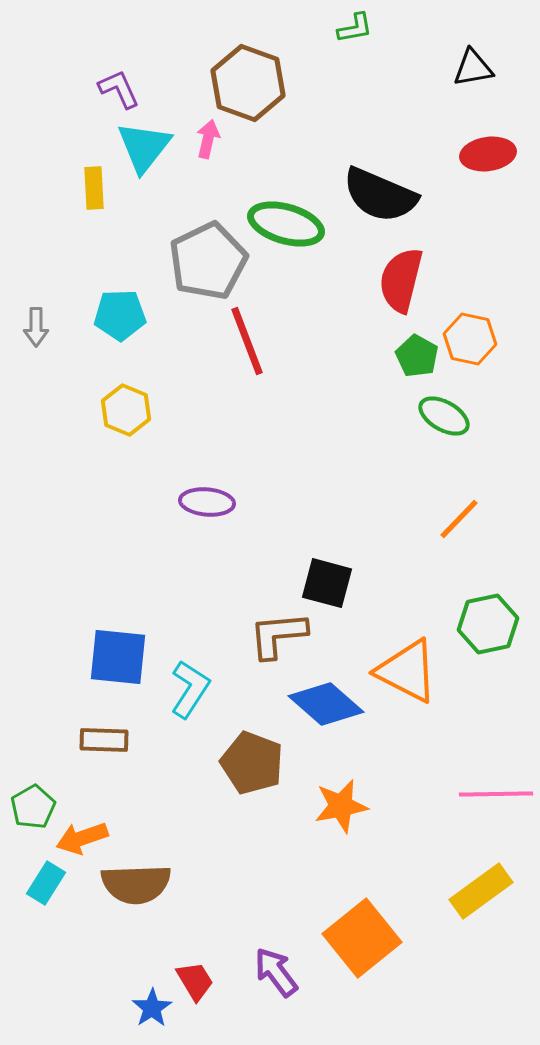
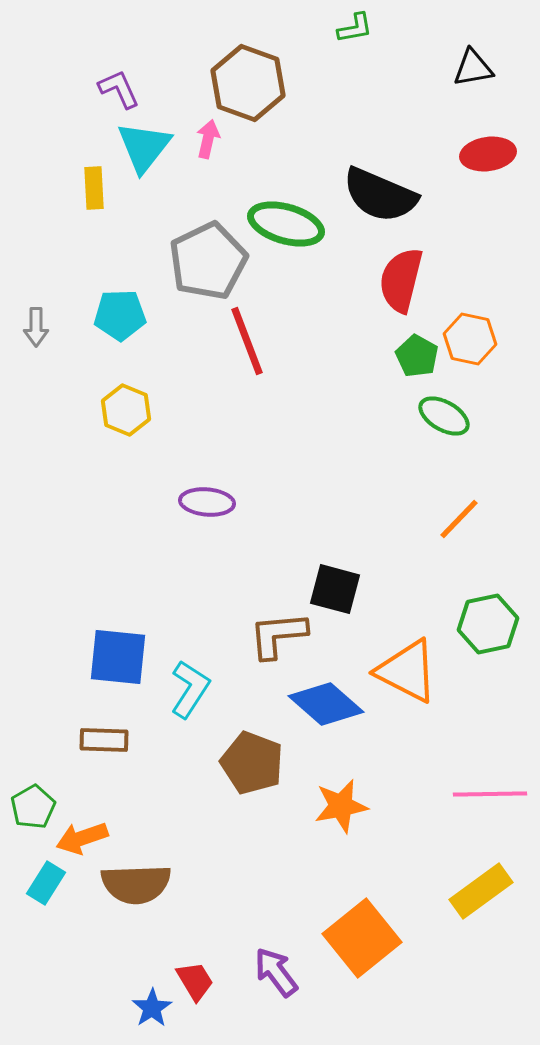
black square at (327, 583): moved 8 px right, 6 px down
pink line at (496, 794): moved 6 px left
